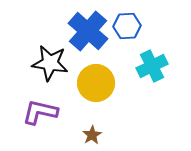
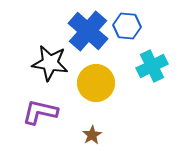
blue hexagon: rotated 8 degrees clockwise
